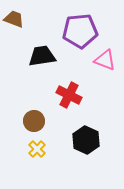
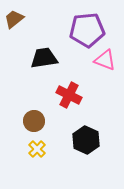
brown trapezoid: rotated 60 degrees counterclockwise
purple pentagon: moved 7 px right, 1 px up
black trapezoid: moved 2 px right, 2 px down
